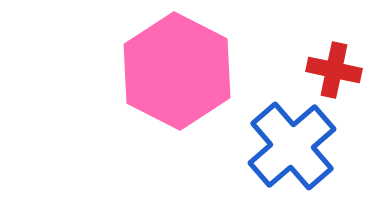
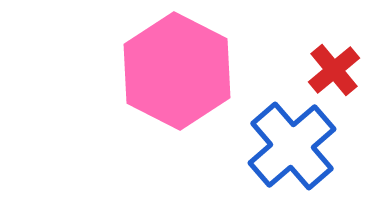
red cross: rotated 38 degrees clockwise
